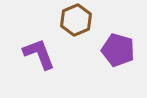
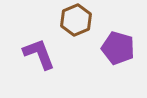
purple pentagon: moved 2 px up
